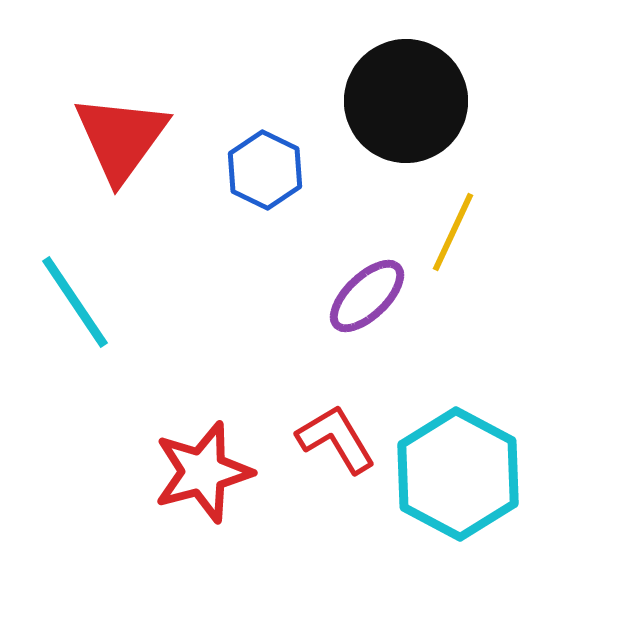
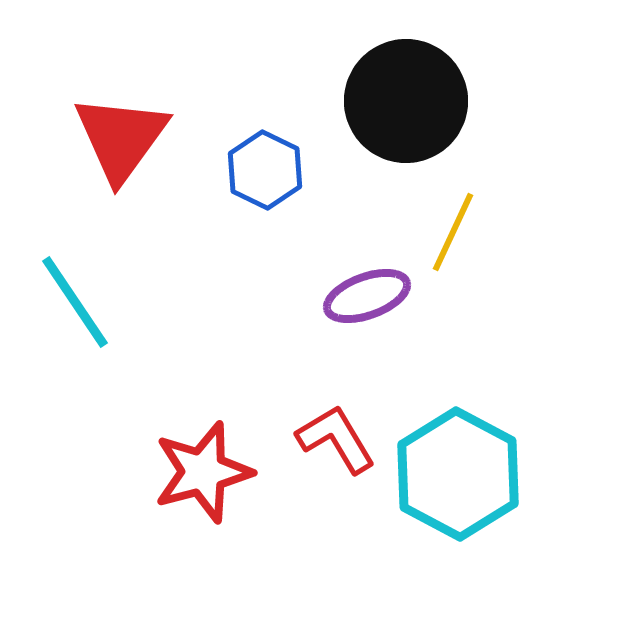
purple ellipse: rotated 24 degrees clockwise
